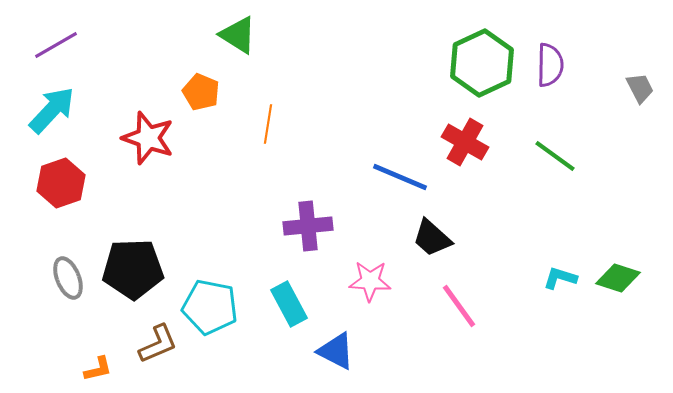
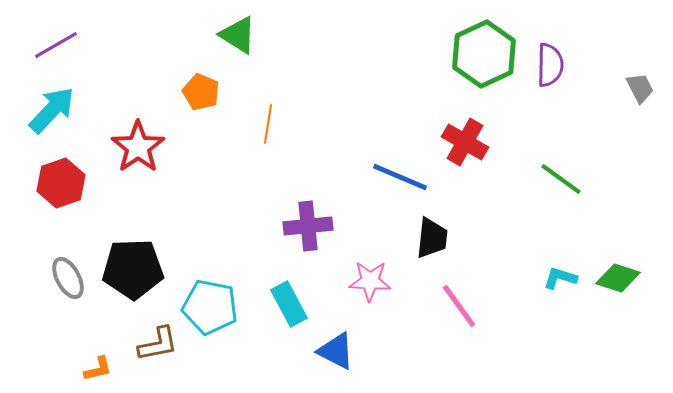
green hexagon: moved 2 px right, 9 px up
red star: moved 10 px left, 9 px down; rotated 18 degrees clockwise
green line: moved 6 px right, 23 px down
black trapezoid: rotated 126 degrees counterclockwise
gray ellipse: rotated 6 degrees counterclockwise
brown L-shape: rotated 12 degrees clockwise
